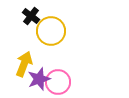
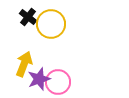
black cross: moved 3 px left, 1 px down
yellow circle: moved 7 px up
